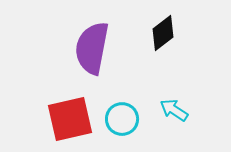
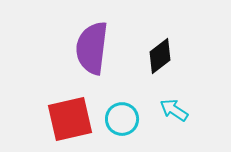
black diamond: moved 3 px left, 23 px down
purple semicircle: rotated 4 degrees counterclockwise
